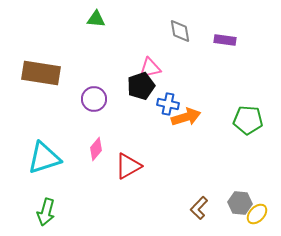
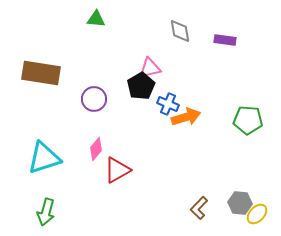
black pentagon: rotated 12 degrees counterclockwise
blue cross: rotated 10 degrees clockwise
red triangle: moved 11 px left, 4 px down
